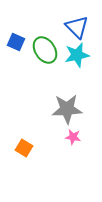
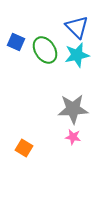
gray star: moved 6 px right
